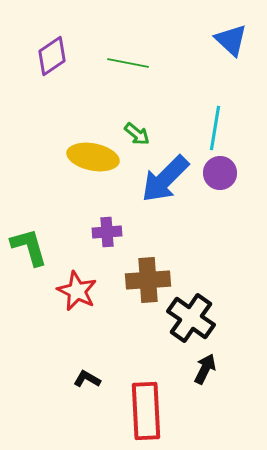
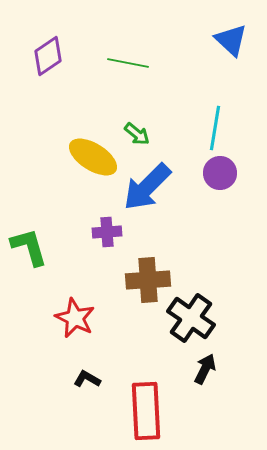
purple diamond: moved 4 px left
yellow ellipse: rotated 21 degrees clockwise
blue arrow: moved 18 px left, 8 px down
red star: moved 2 px left, 27 px down
